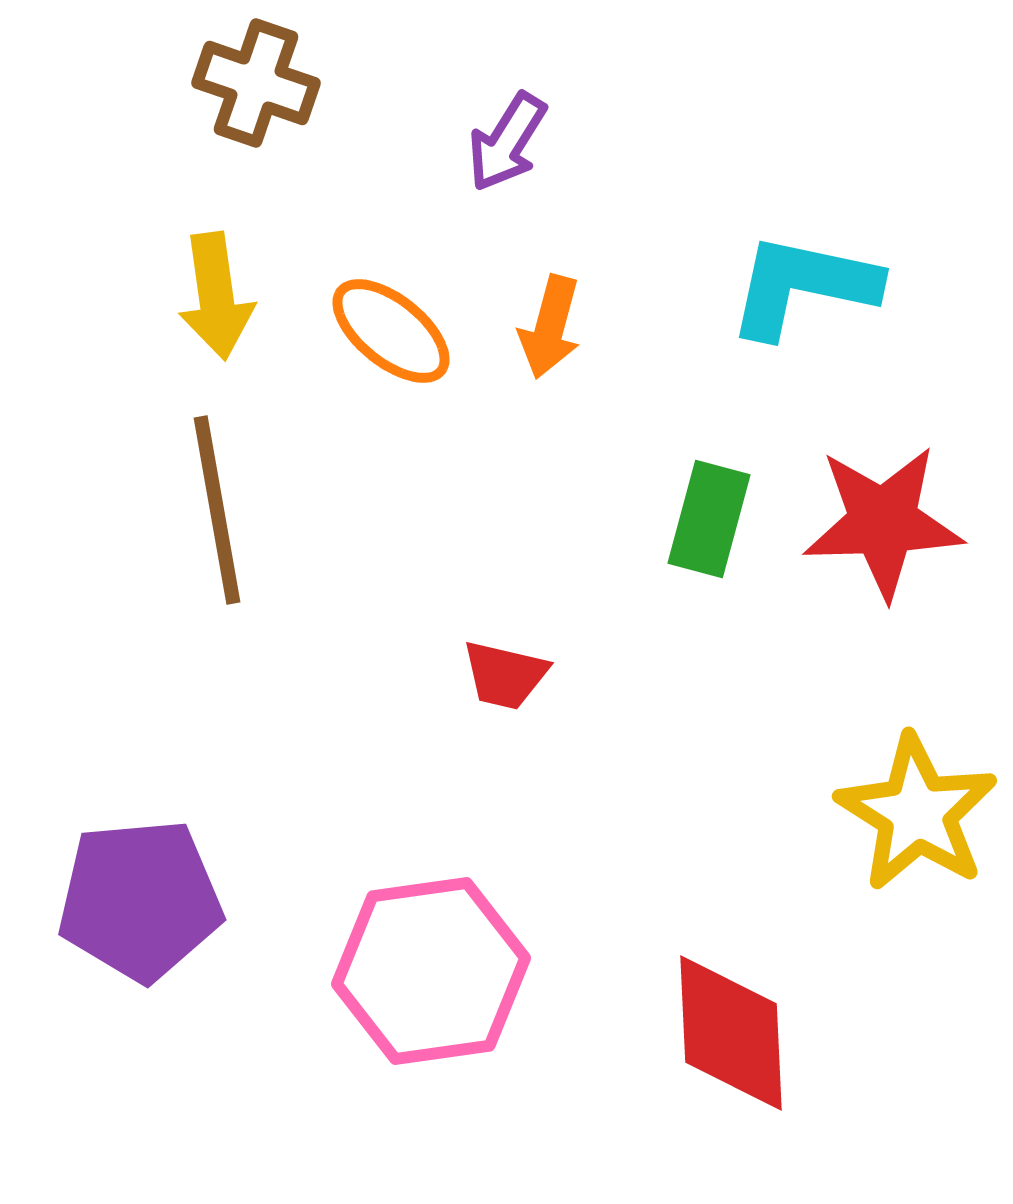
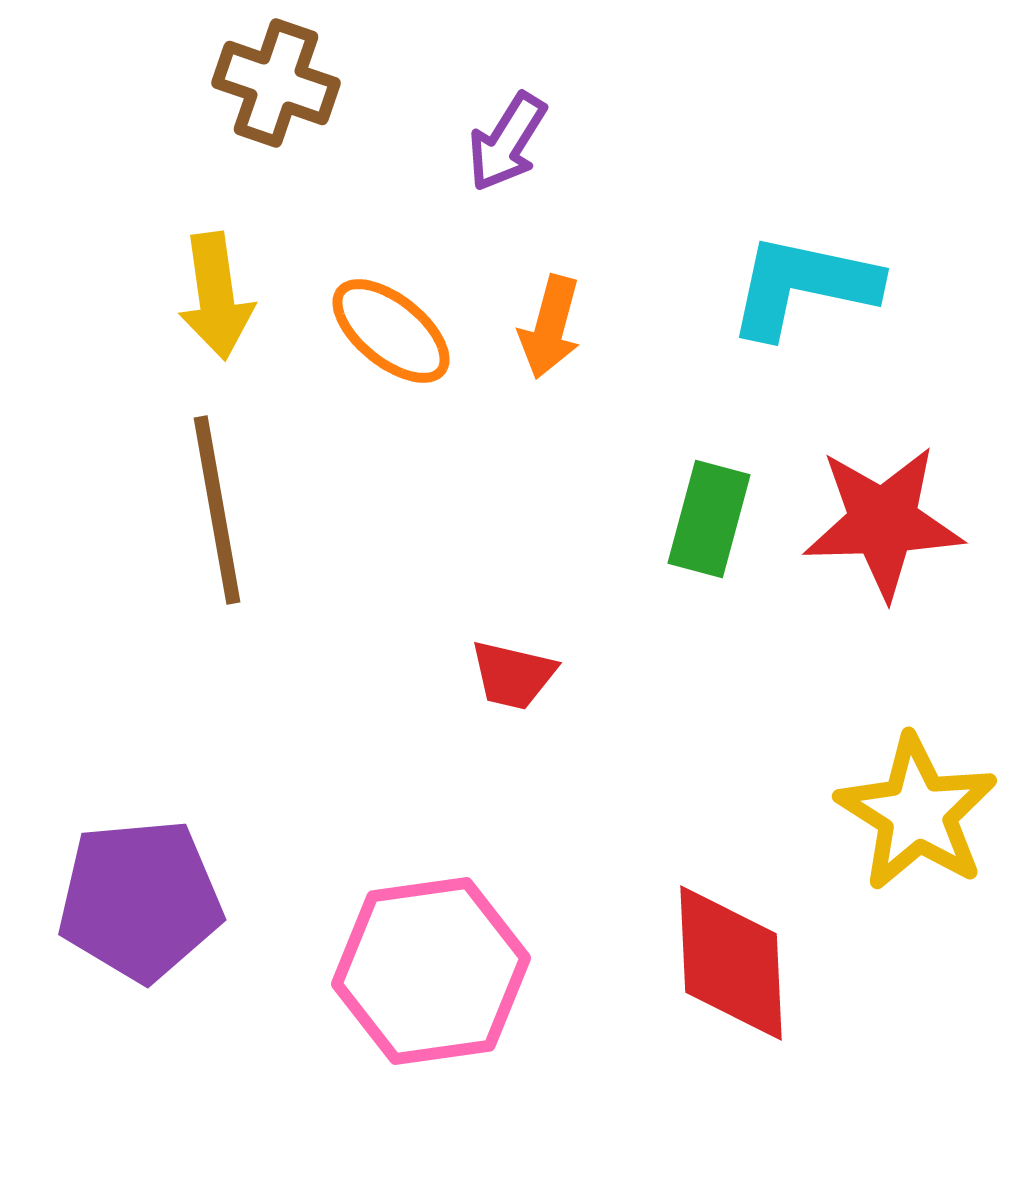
brown cross: moved 20 px right
red trapezoid: moved 8 px right
red diamond: moved 70 px up
